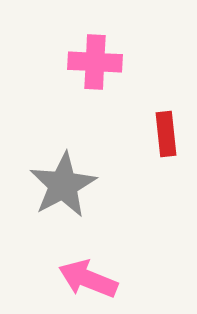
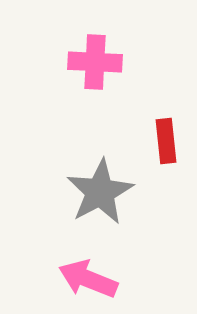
red rectangle: moved 7 px down
gray star: moved 37 px right, 7 px down
